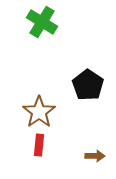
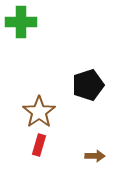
green cross: moved 21 px left; rotated 32 degrees counterclockwise
black pentagon: rotated 20 degrees clockwise
red rectangle: rotated 10 degrees clockwise
